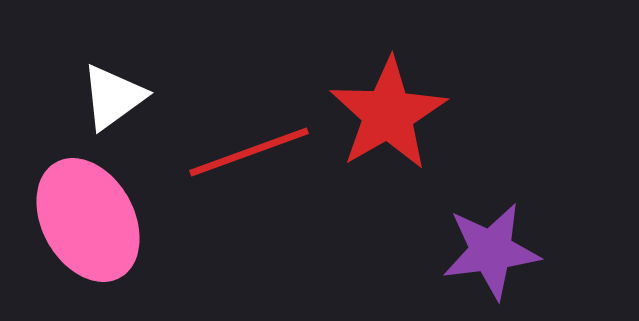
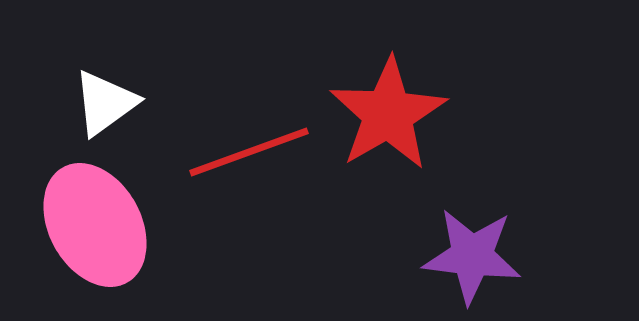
white triangle: moved 8 px left, 6 px down
pink ellipse: moved 7 px right, 5 px down
purple star: moved 19 px left, 5 px down; rotated 14 degrees clockwise
